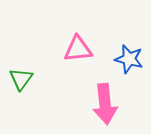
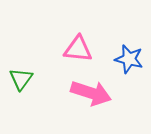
pink triangle: rotated 12 degrees clockwise
pink arrow: moved 14 px left, 11 px up; rotated 66 degrees counterclockwise
